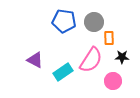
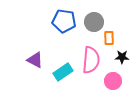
pink semicircle: rotated 28 degrees counterclockwise
